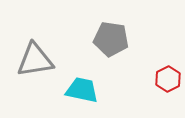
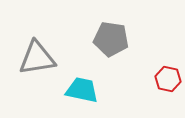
gray triangle: moved 2 px right, 2 px up
red hexagon: rotated 20 degrees counterclockwise
